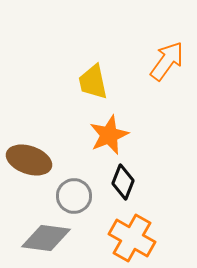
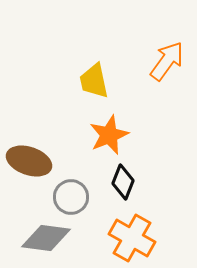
yellow trapezoid: moved 1 px right, 1 px up
brown ellipse: moved 1 px down
gray circle: moved 3 px left, 1 px down
